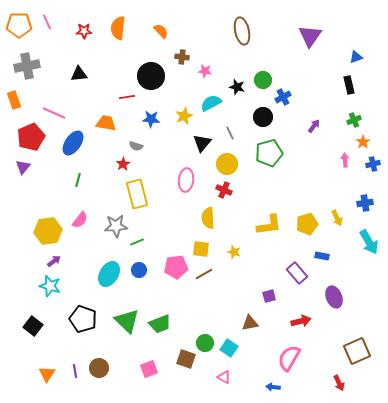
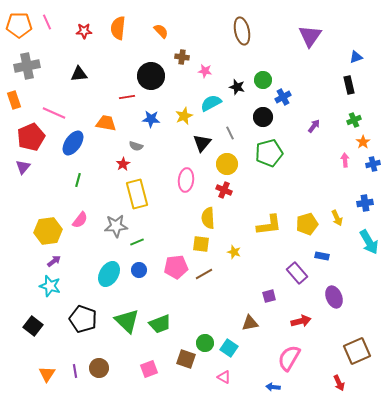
yellow square at (201, 249): moved 5 px up
